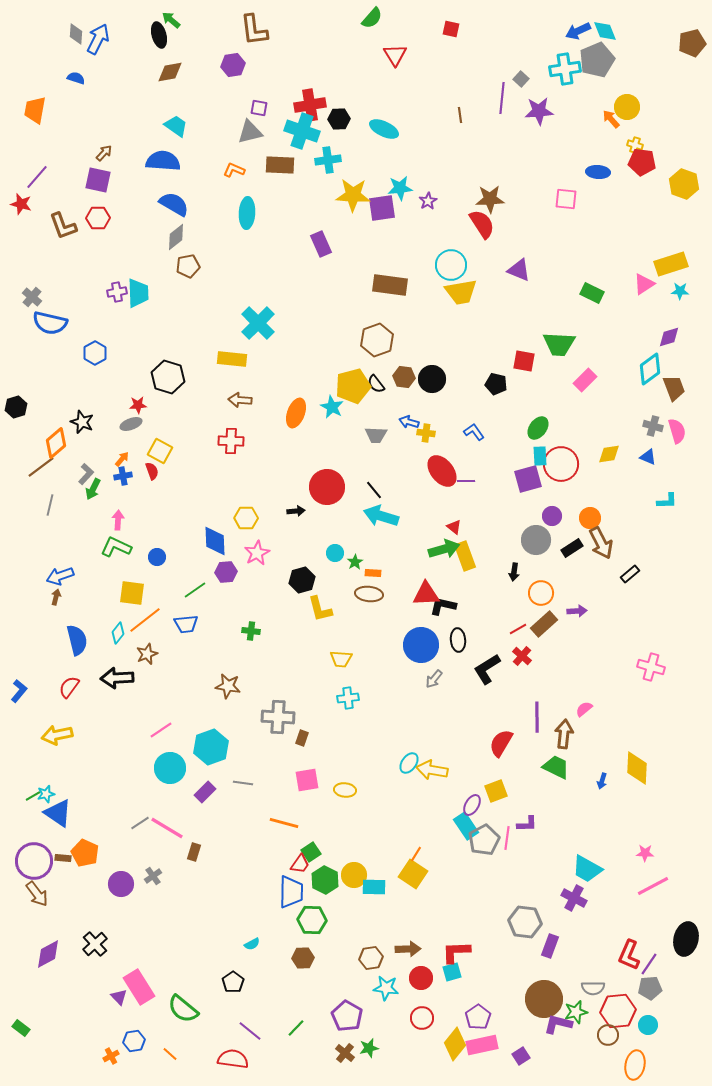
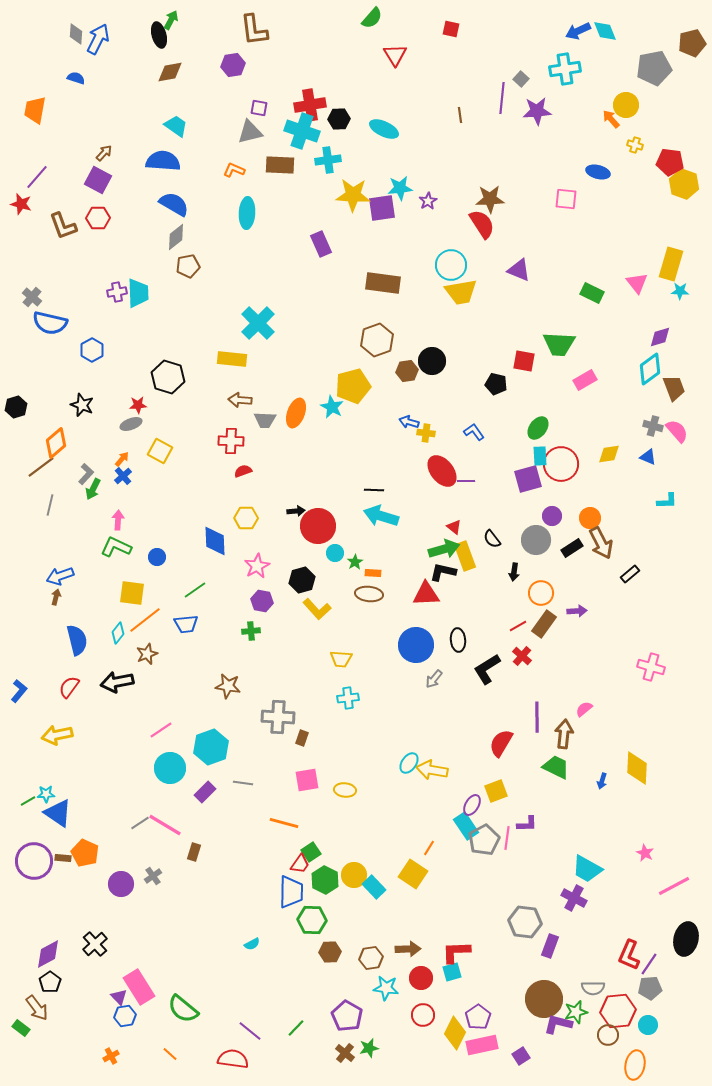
green arrow at (171, 20): rotated 78 degrees clockwise
gray pentagon at (597, 60): moved 57 px right, 8 px down; rotated 12 degrees clockwise
yellow circle at (627, 107): moved 1 px left, 2 px up
purple star at (539, 111): moved 2 px left
red pentagon at (642, 162): moved 28 px right
blue ellipse at (598, 172): rotated 10 degrees clockwise
purple square at (98, 180): rotated 16 degrees clockwise
yellow rectangle at (671, 264): rotated 56 degrees counterclockwise
pink triangle at (644, 284): moved 7 px left, 1 px up; rotated 35 degrees counterclockwise
brown rectangle at (390, 285): moved 7 px left, 2 px up
purple diamond at (669, 337): moved 9 px left
blue hexagon at (95, 353): moved 3 px left, 3 px up
brown hexagon at (404, 377): moved 3 px right, 6 px up; rotated 15 degrees counterclockwise
black circle at (432, 379): moved 18 px up
pink rectangle at (585, 380): rotated 15 degrees clockwise
black semicircle at (376, 384): moved 116 px right, 155 px down
black star at (82, 422): moved 17 px up
pink semicircle at (677, 431): rotated 25 degrees counterclockwise
gray trapezoid at (376, 435): moved 111 px left, 15 px up
red semicircle at (152, 471): moved 91 px right; rotated 90 degrees counterclockwise
blue cross at (123, 476): rotated 30 degrees counterclockwise
red circle at (327, 487): moved 9 px left, 39 px down
black line at (374, 490): rotated 48 degrees counterclockwise
pink star at (257, 553): moved 13 px down
purple hexagon at (226, 572): moved 36 px right, 29 px down; rotated 15 degrees clockwise
black L-shape at (443, 606): moved 34 px up
yellow L-shape at (320, 609): moved 3 px left; rotated 28 degrees counterclockwise
brown rectangle at (544, 624): rotated 12 degrees counterclockwise
red line at (518, 629): moved 3 px up
green cross at (251, 631): rotated 12 degrees counterclockwise
blue circle at (421, 645): moved 5 px left
black arrow at (117, 678): moved 4 px down; rotated 8 degrees counterclockwise
cyan star at (46, 794): rotated 12 degrees clockwise
green line at (33, 796): moved 5 px left, 5 px down
pink line at (167, 828): moved 2 px left, 3 px up
pink star at (645, 853): rotated 24 degrees clockwise
orange line at (416, 854): moved 13 px right, 6 px up
pink line at (653, 886): moved 21 px right
cyan rectangle at (374, 887): rotated 45 degrees clockwise
brown arrow at (37, 894): moved 114 px down
brown hexagon at (303, 958): moved 27 px right, 6 px up
black pentagon at (233, 982): moved 183 px left
red circle at (422, 1018): moved 1 px right, 3 px up
blue hexagon at (134, 1041): moved 9 px left, 25 px up
yellow diamond at (455, 1044): moved 11 px up; rotated 12 degrees counterclockwise
